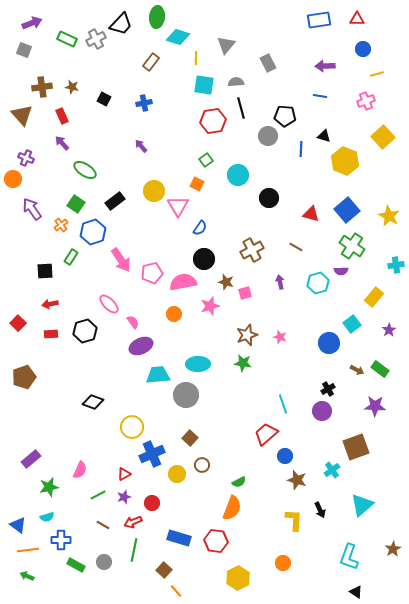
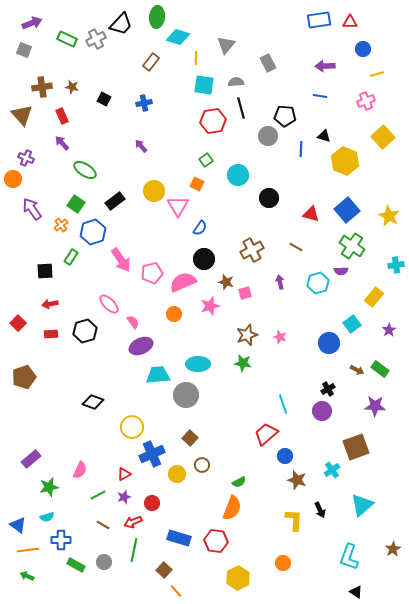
red triangle at (357, 19): moved 7 px left, 3 px down
pink semicircle at (183, 282): rotated 12 degrees counterclockwise
